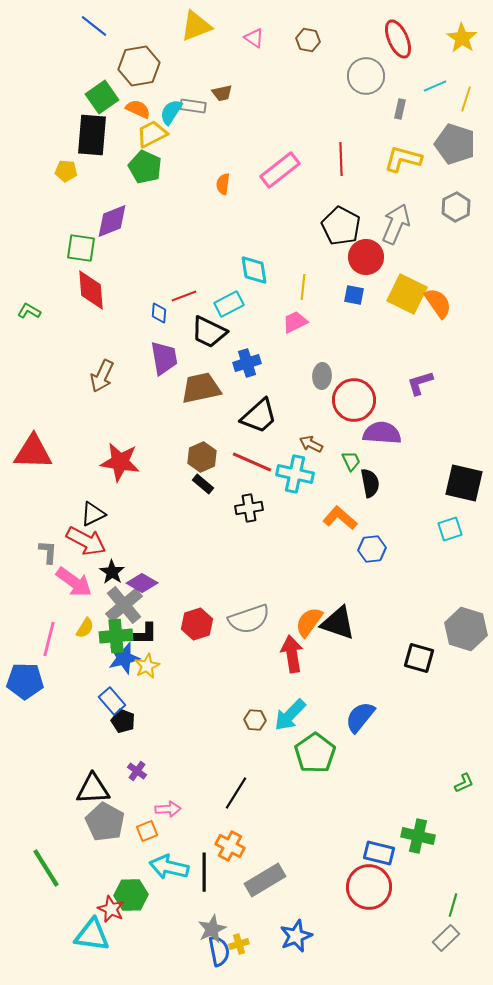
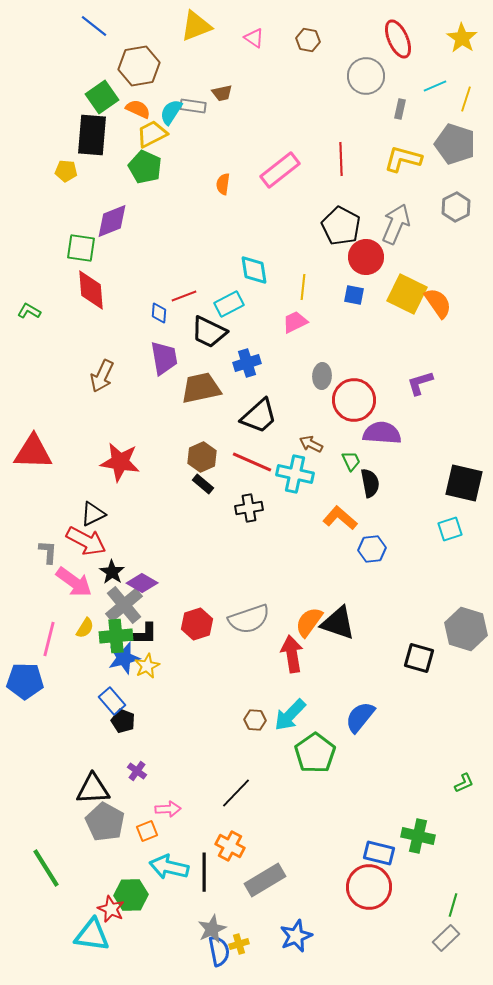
black line at (236, 793): rotated 12 degrees clockwise
